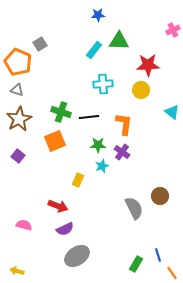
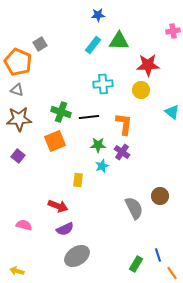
pink cross: moved 1 px down; rotated 16 degrees clockwise
cyan rectangle: moved 1 px left, 5 px up
brown star: rotated 25 degrees clockwise
yellow rectangle: rotated 16 degrees counterclockwise
